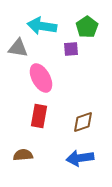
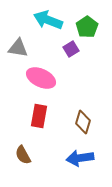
cyan arrow: moved 6 px right, 6 px up; rotated 12 degrees clockwise
purple square: rotated 28 degrees counterclockwise
pink ellipse: rotated 36 degrees counterclockwise
brown diamond: rotated 55 degrees counterclockwise
brown semicircle: rotated 114 degrees counterclockwise
